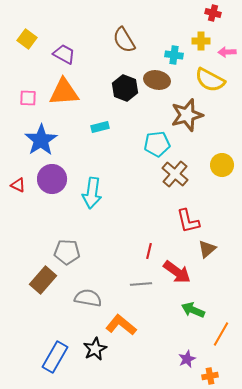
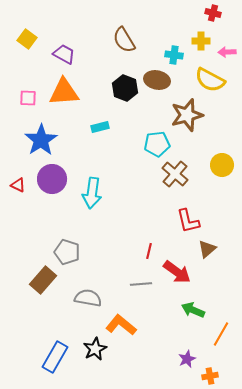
gray pentagon: rotated 15 degrees clockwise
